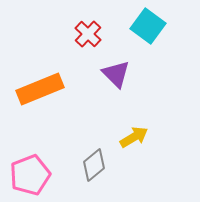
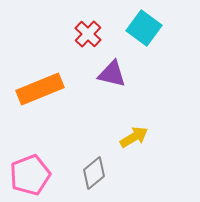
cyan square: moved 4 px left, 2 px down
purple triangle: moved 4 px left; rotated 32 degrees counterclockwise
gray diamond: moved 8 px down
